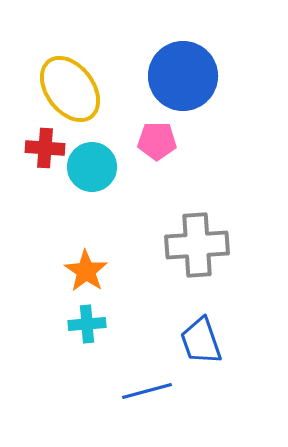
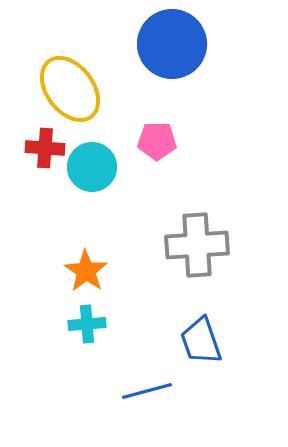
blue circle: moved 11 px left, 32 px up
